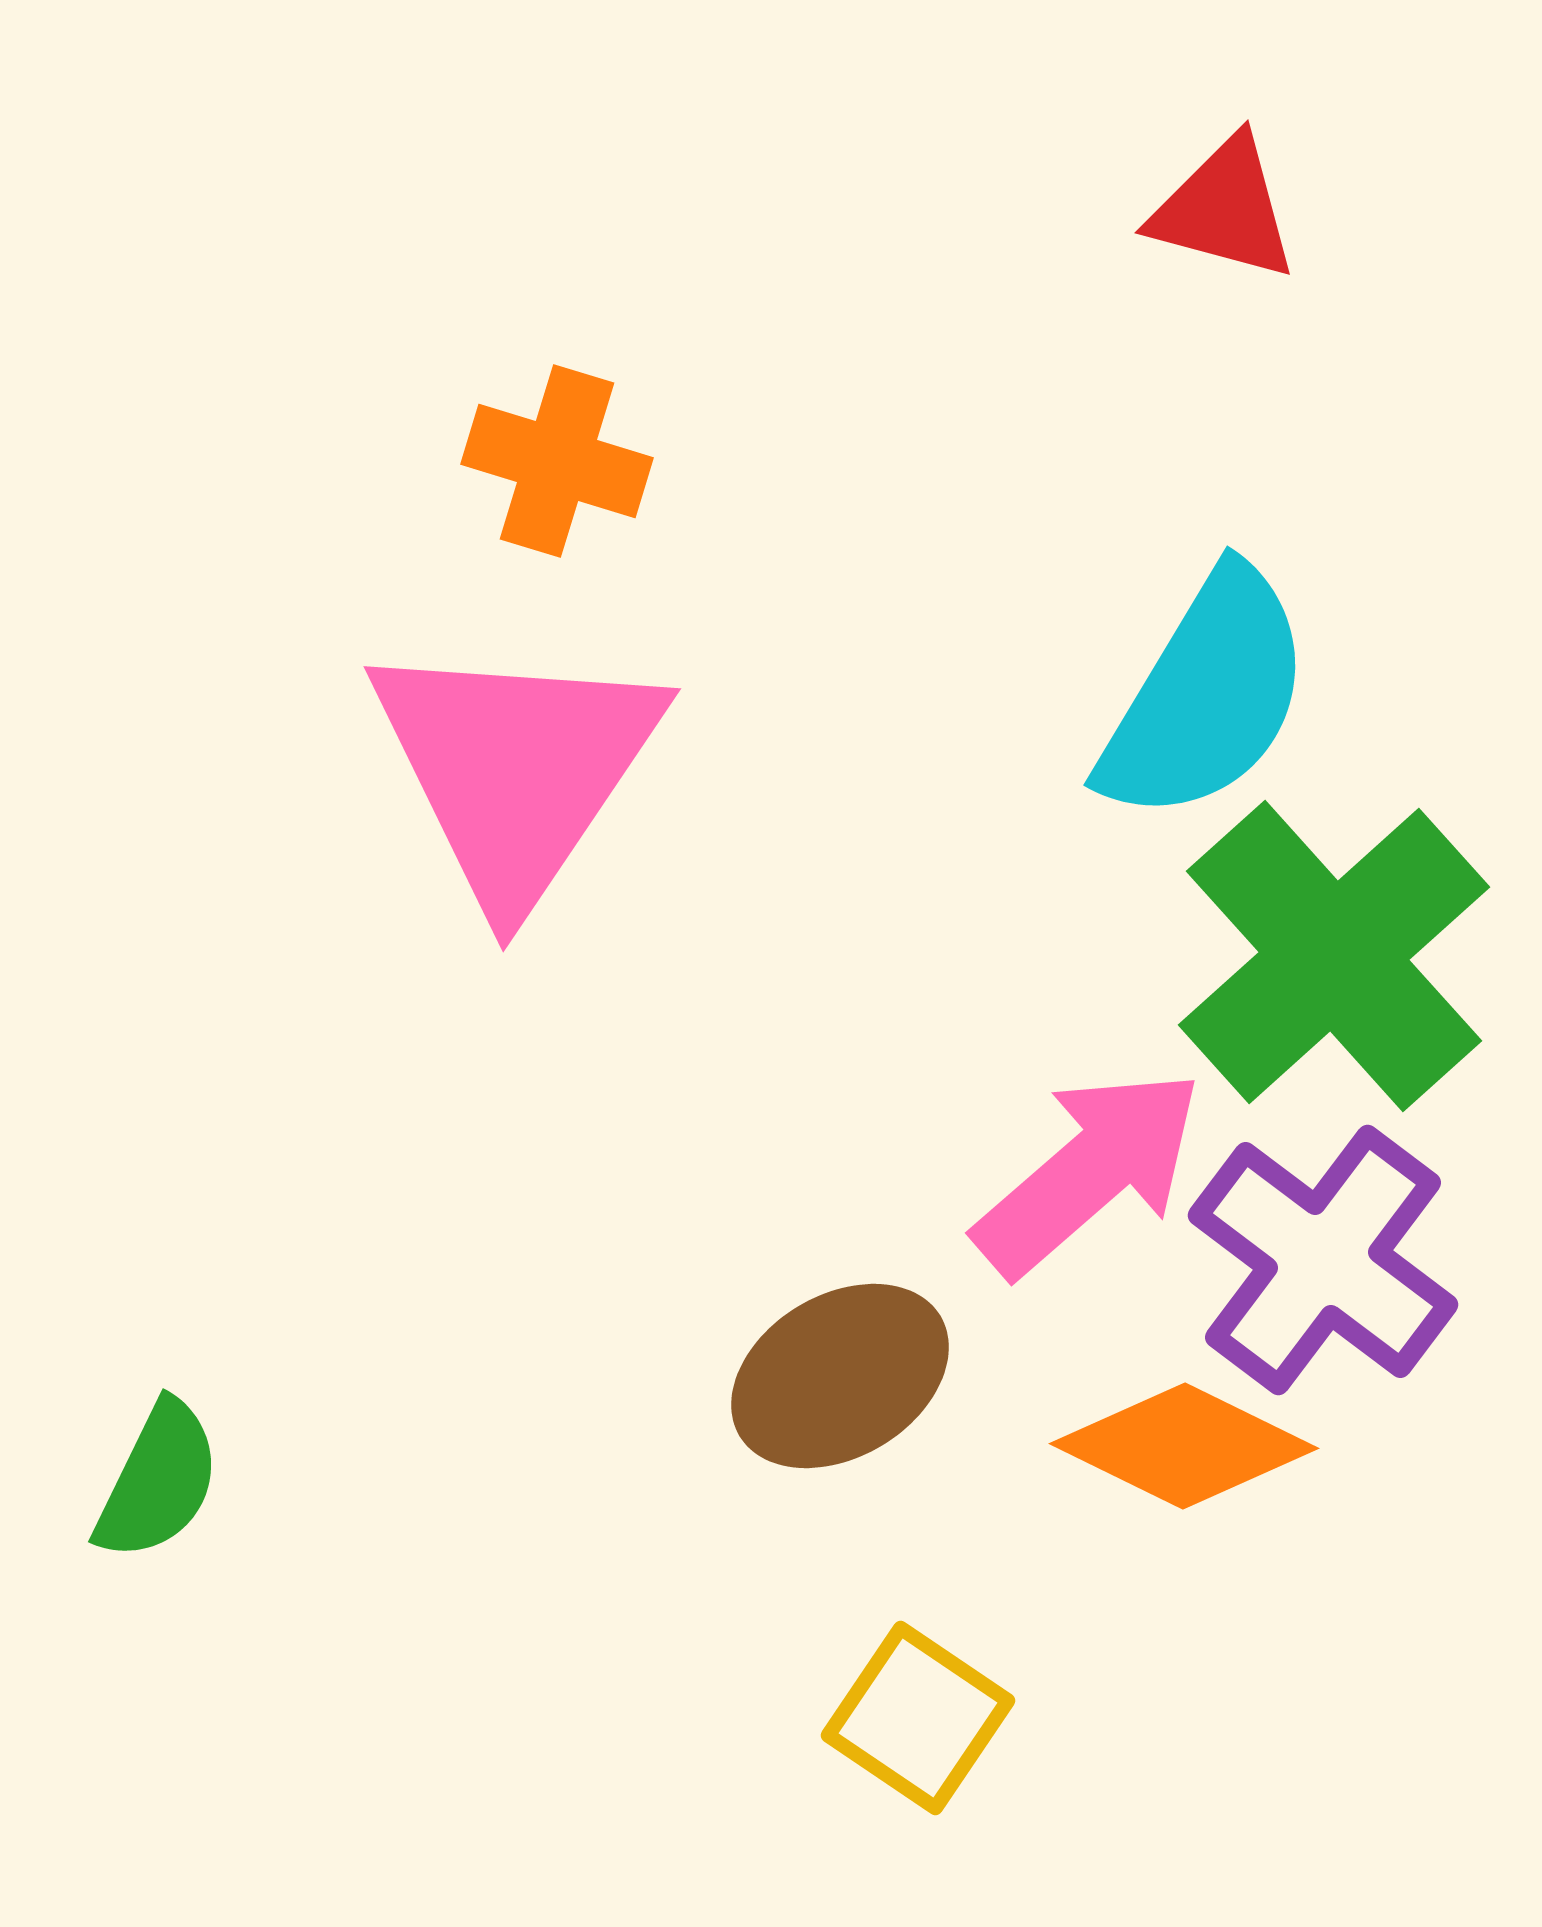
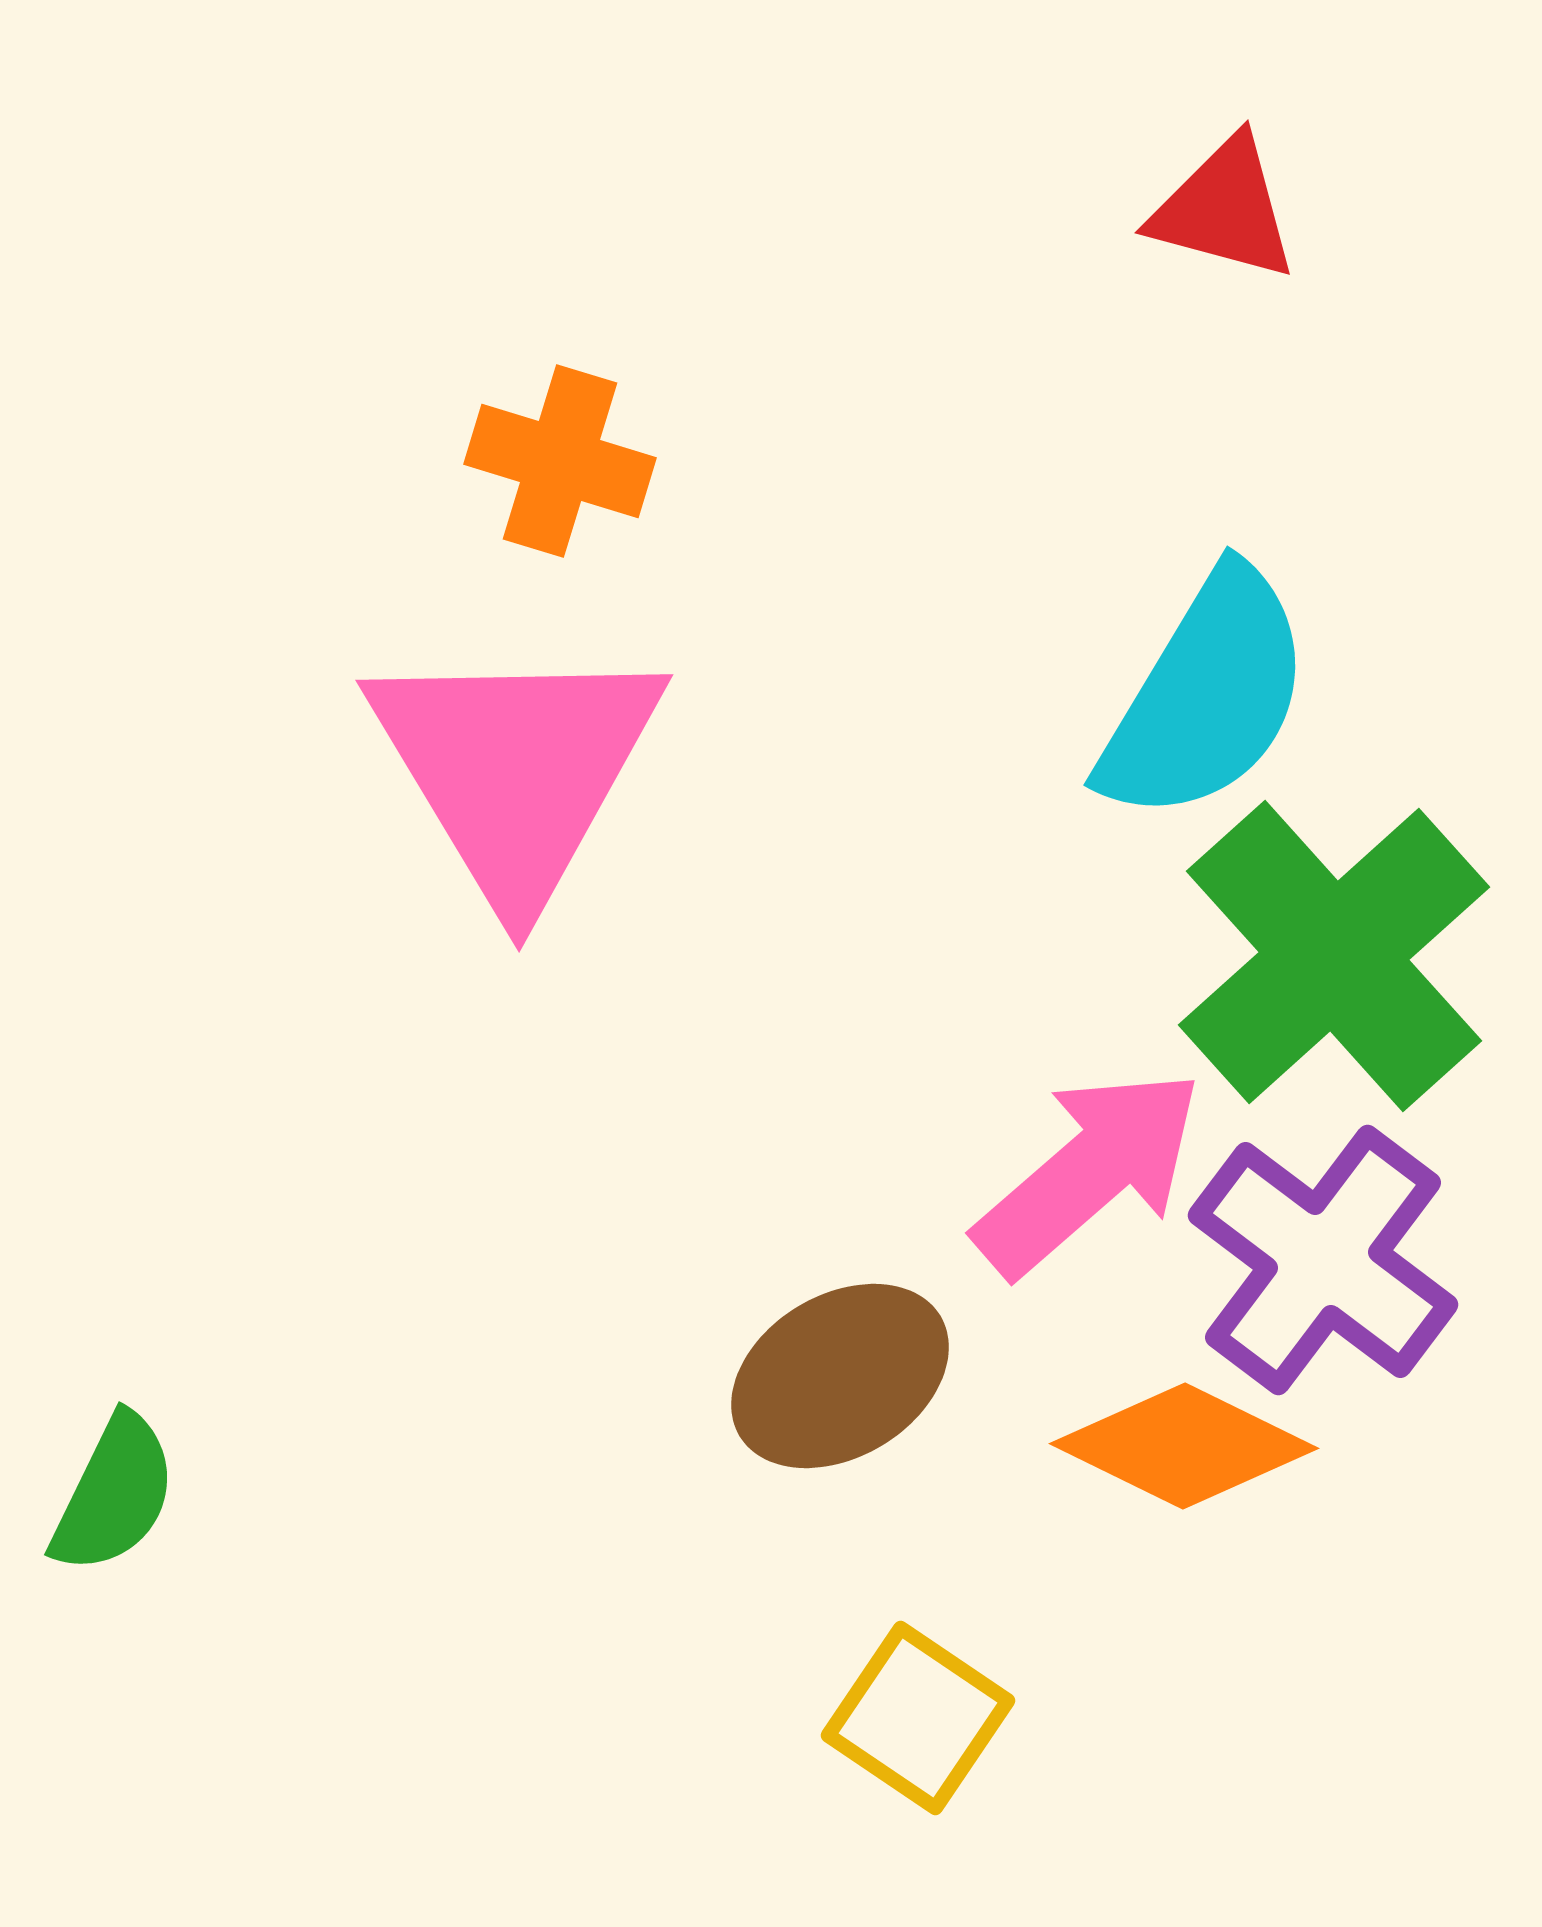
orange cross: moved 3 px right
pink triangle: rotated 5 degrees counterclockwise
green semicircle: moved 44 px left, 13 px down
